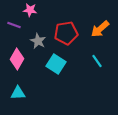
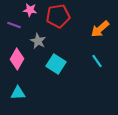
red pentagon: moved 8 px left, 17 px up
